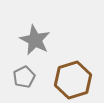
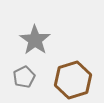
gray star: rotated 8 degrees clockwise
